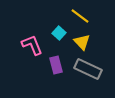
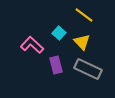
yellow line: moved 4 px right, 1 px up
pink L-shape: rotated 25 degrees counterclockwise
